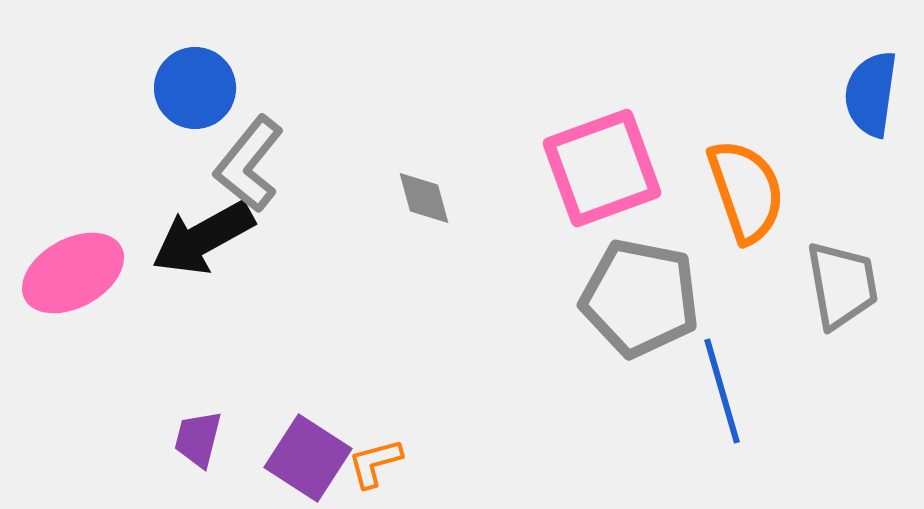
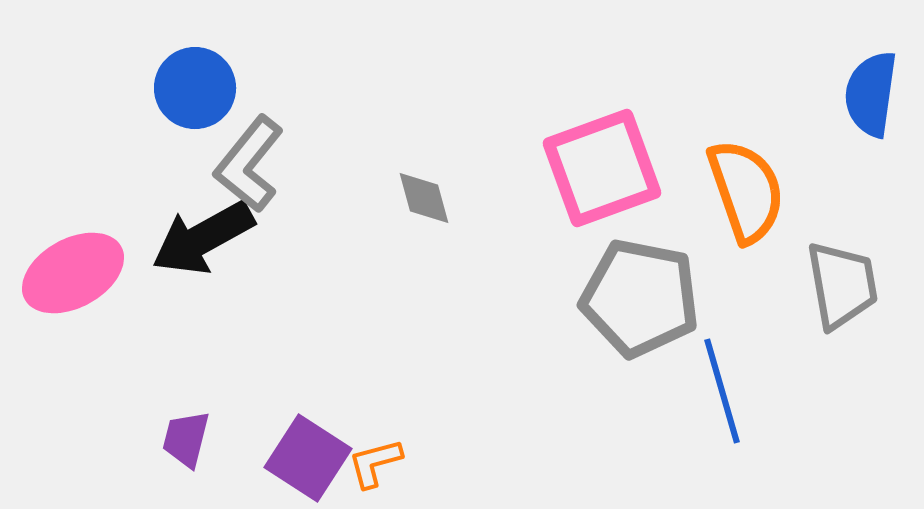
purple trapezoid: moved 12 px left
